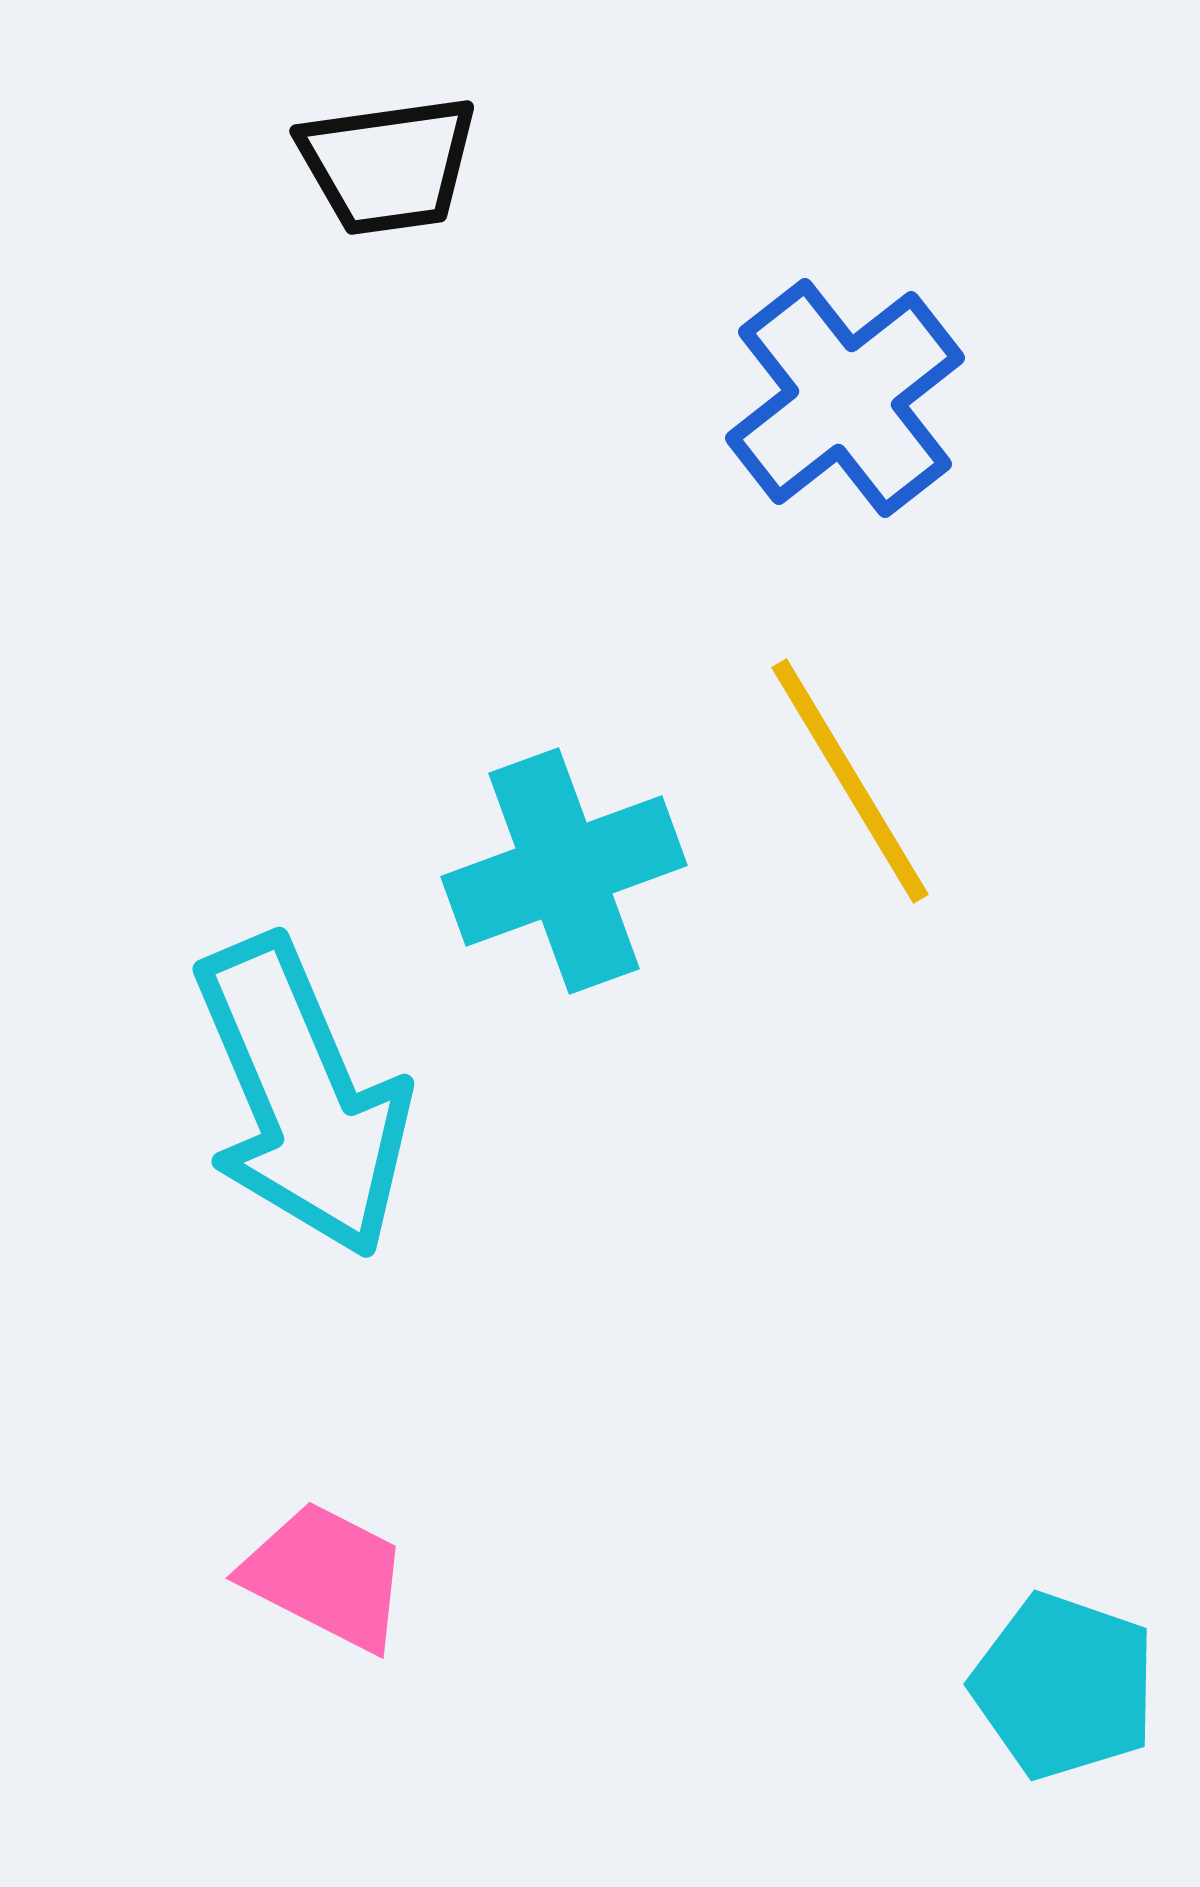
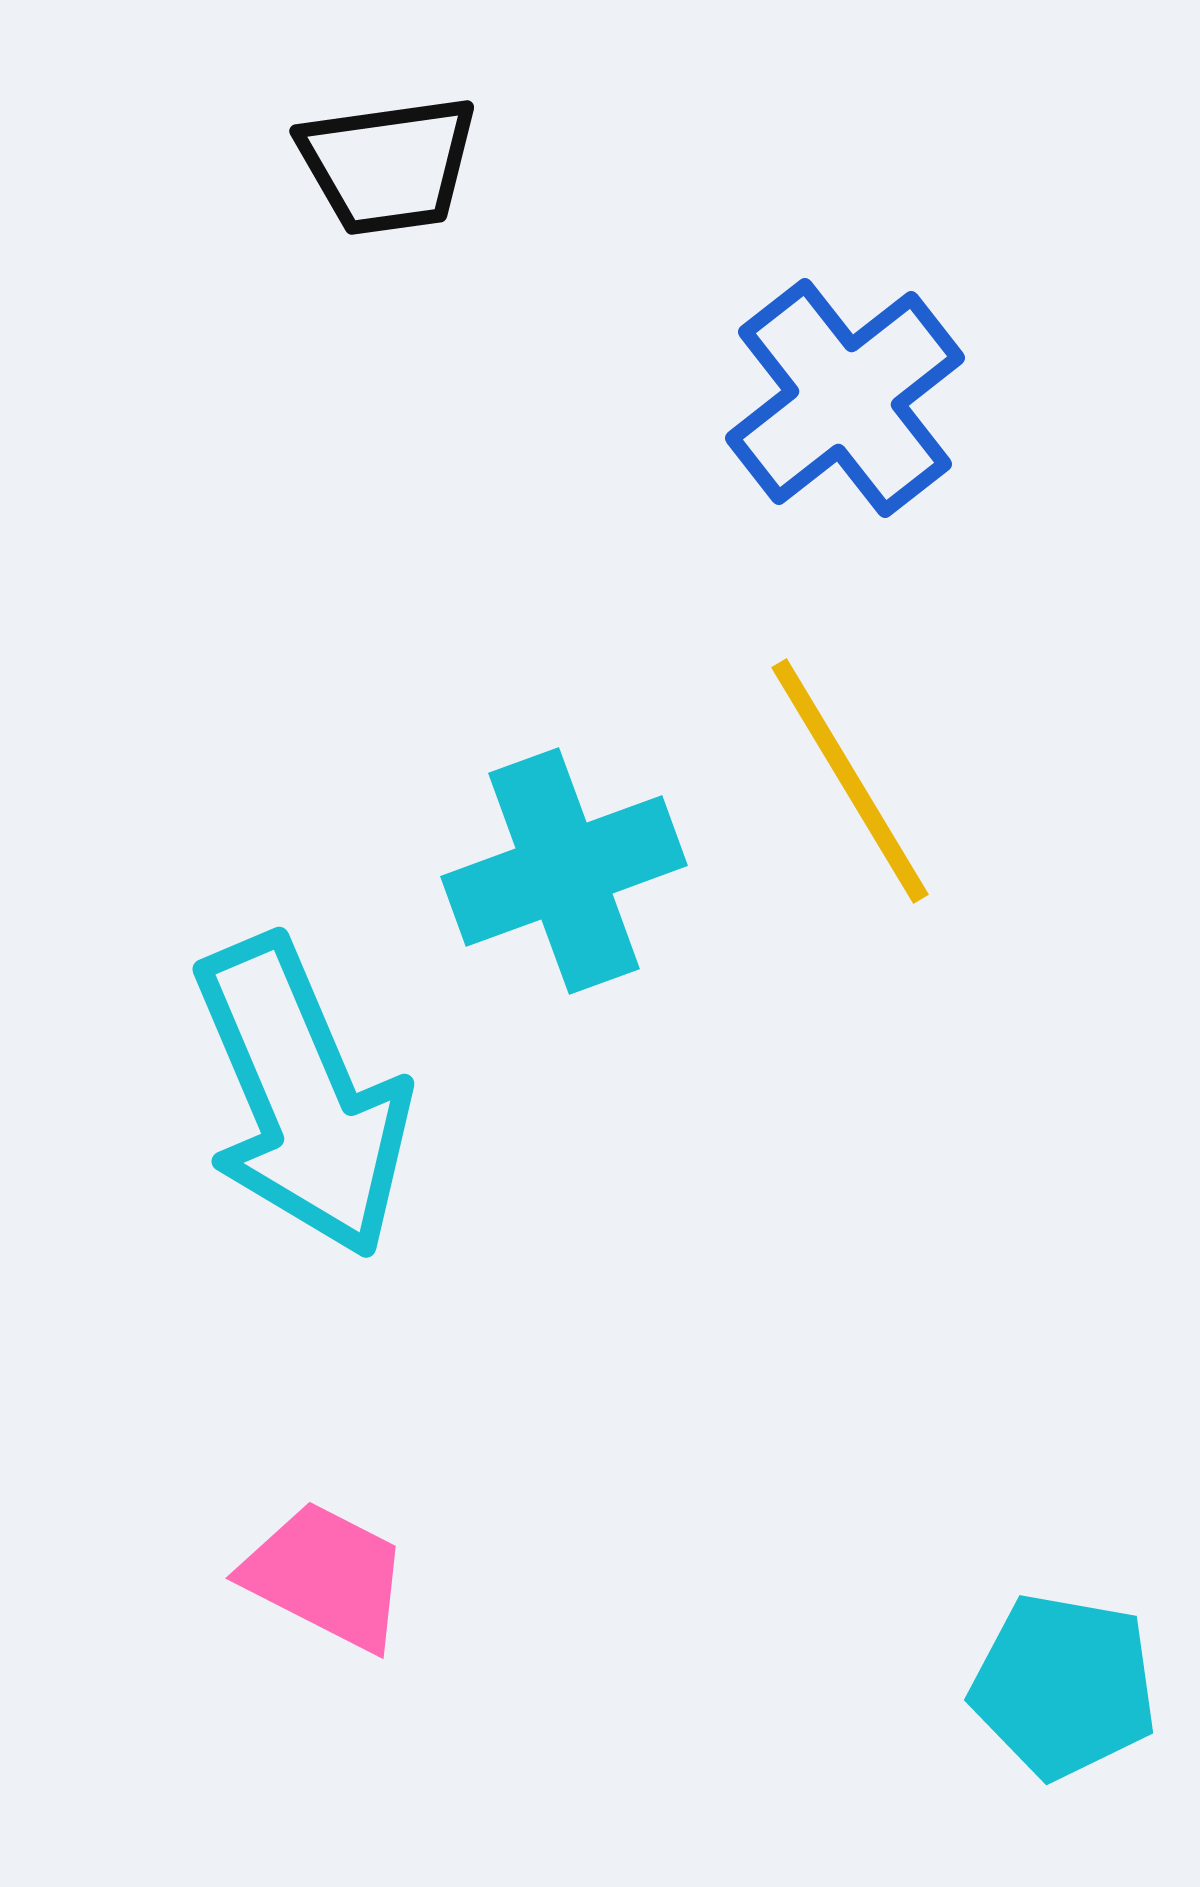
cyan pentagon: rotated 9 degrees counterclockwise
